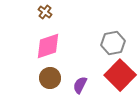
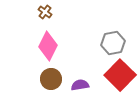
pink diamond: rotated 44 degrees counterclockwise
brown circle: moved 1 px right, 1 px down
purple semicircle: rotated 54 degrees clockwise
